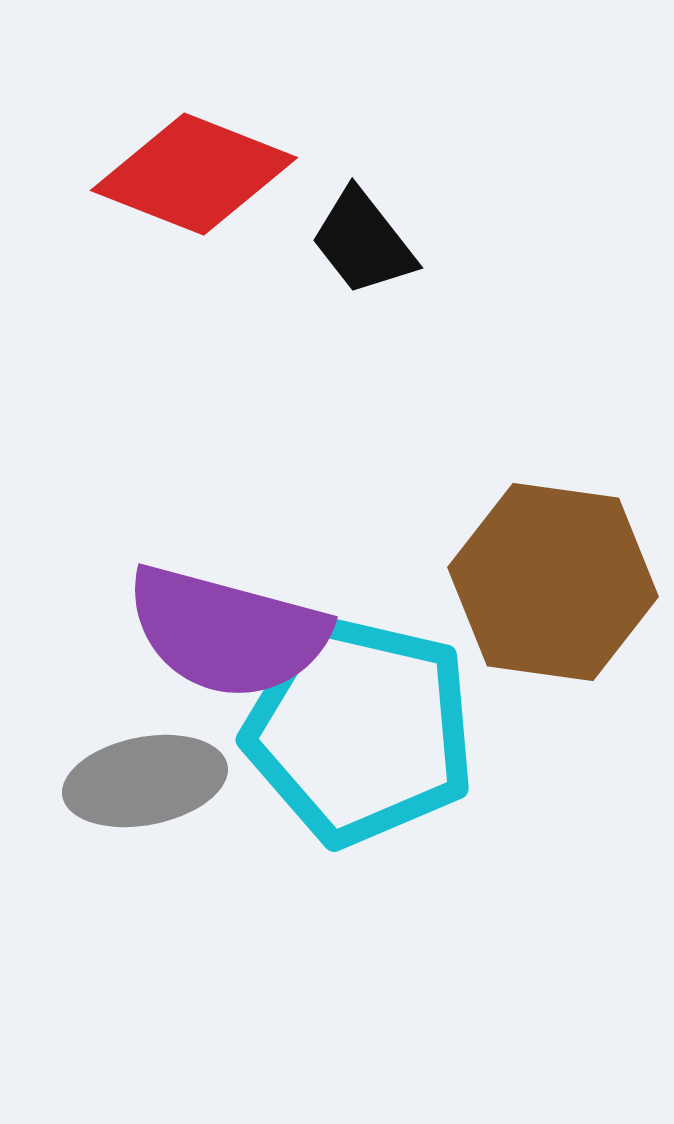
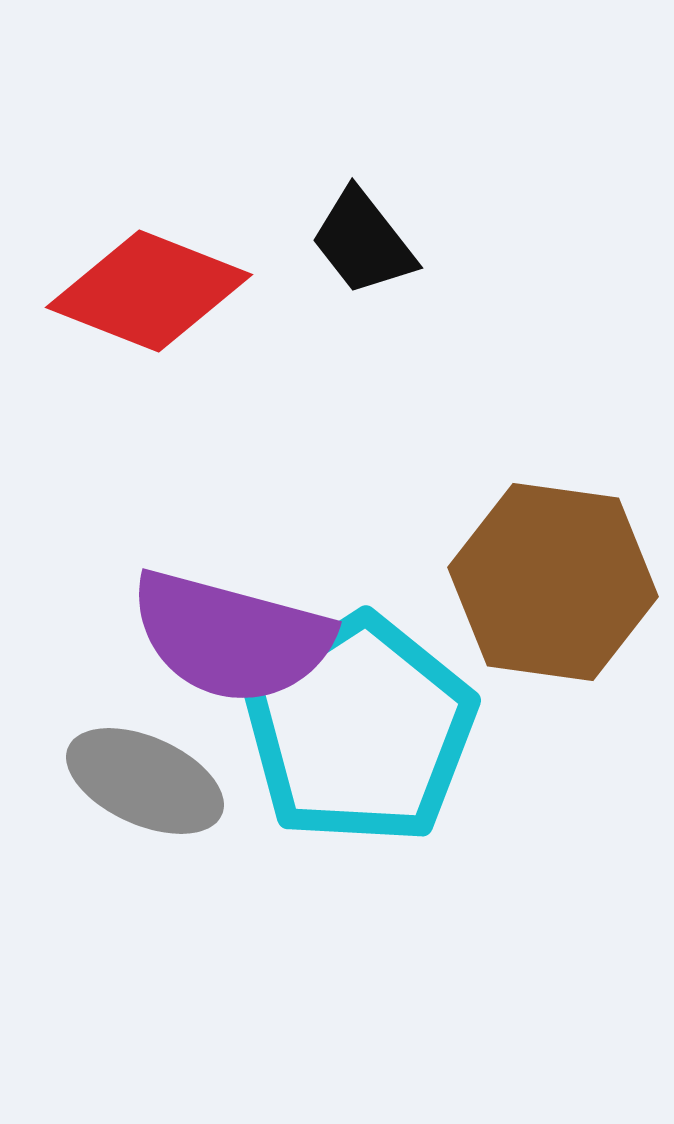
red diamond: moved 45 px left, 117 px down
purple semicircle: moved 4 px right, 5 px down
cyan pentagon: rotated 26 degrees clockwise
gray ellipse: rotated 35 degrees clockwise
